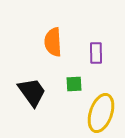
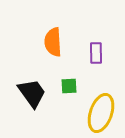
green square: moved 5 px left, 2 px down
black trapezoid: moved 1 px down
